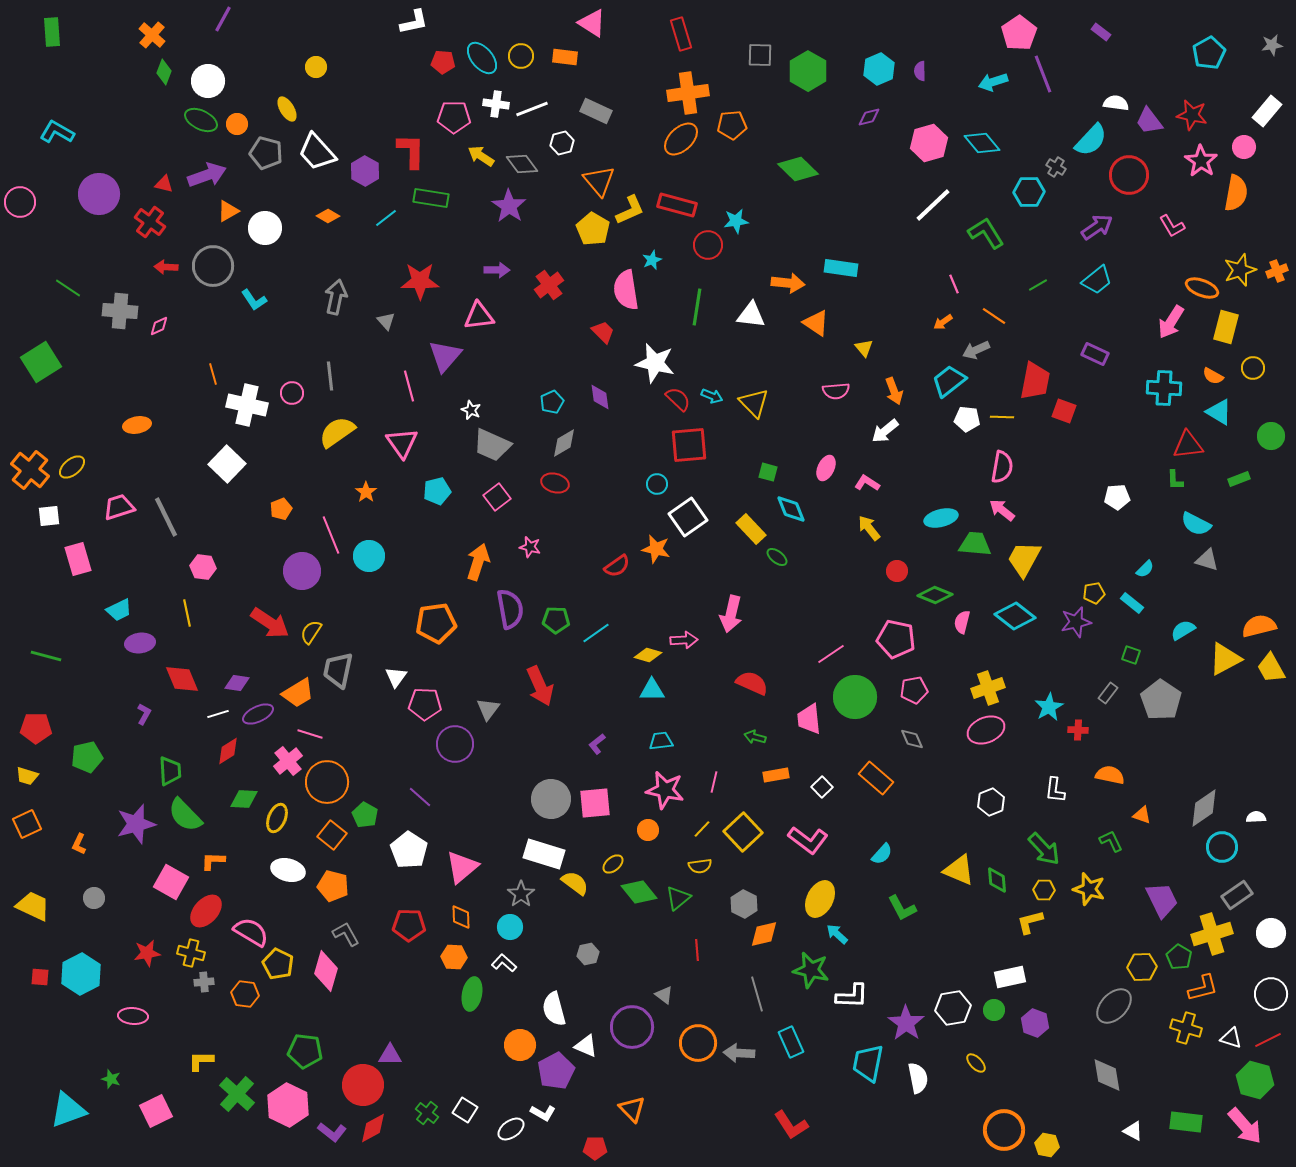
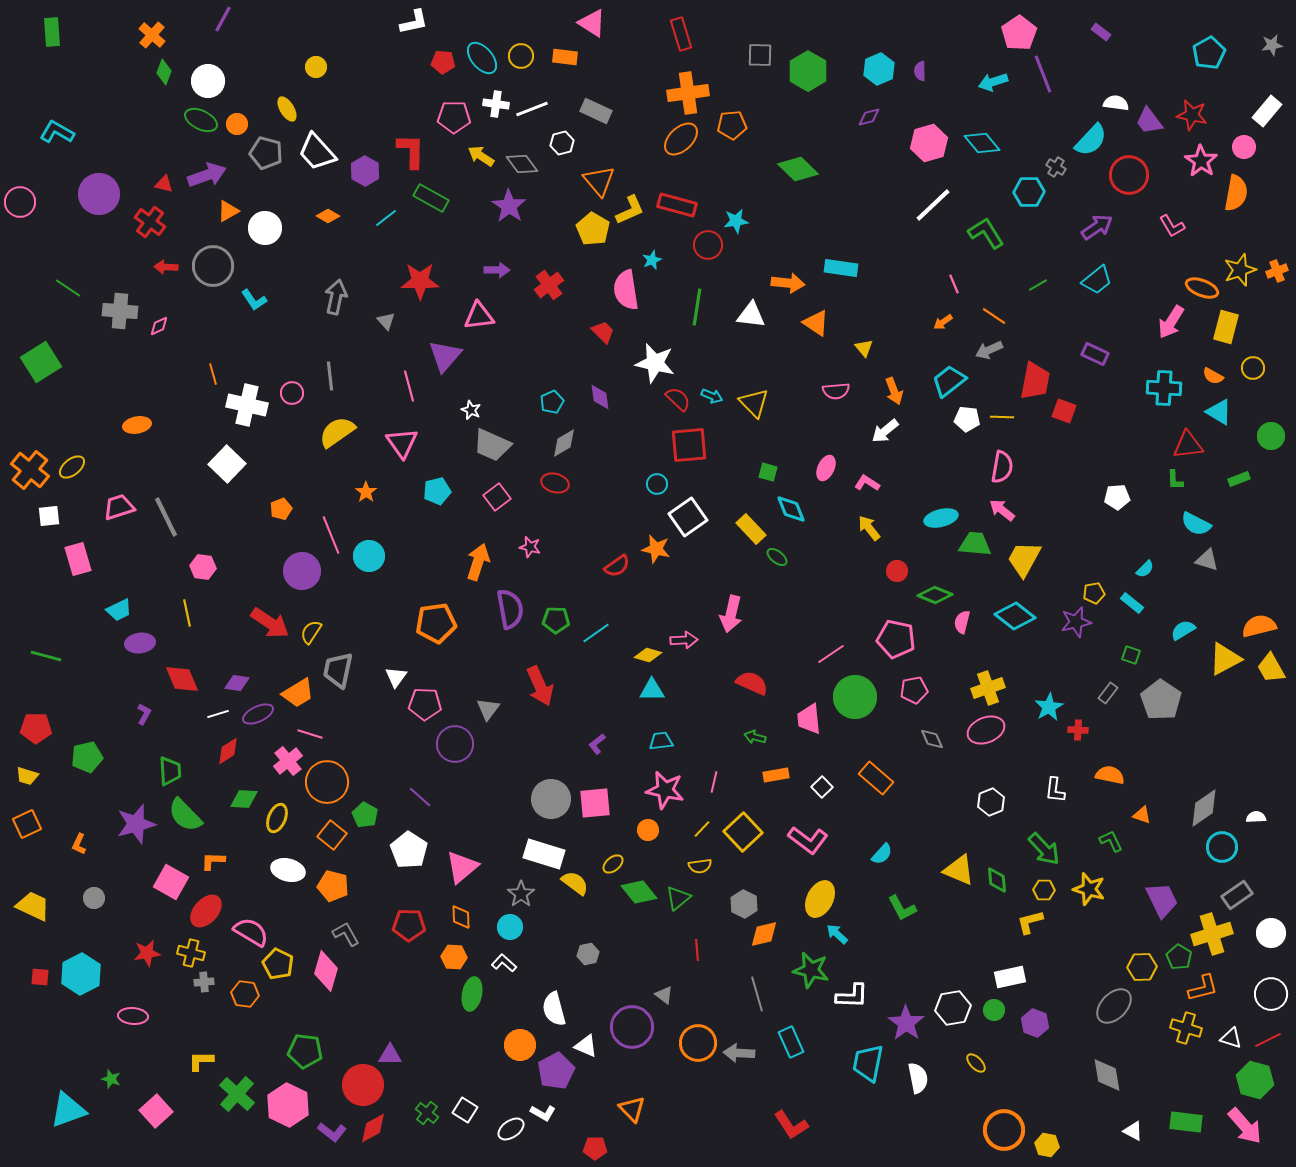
green rectangle at (431, 198): rotated 20 degrees clockwise
gray arrow at (976, 350): moved 13 px right
gray diamond at (912, 739): moved 20 px right
pink square at (156, 1111): rotated 16 degrees counterclockwise
